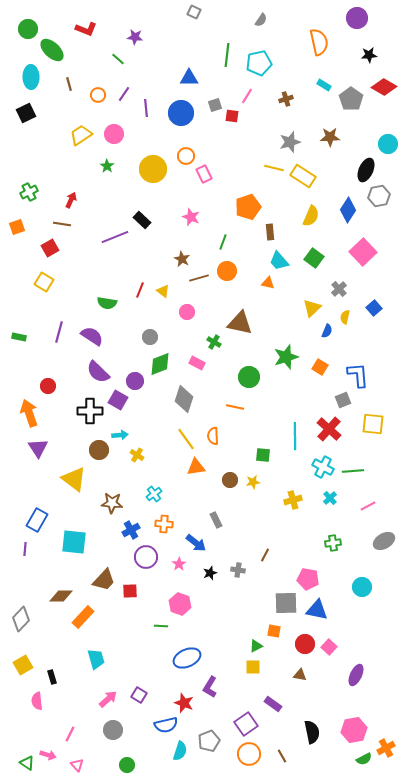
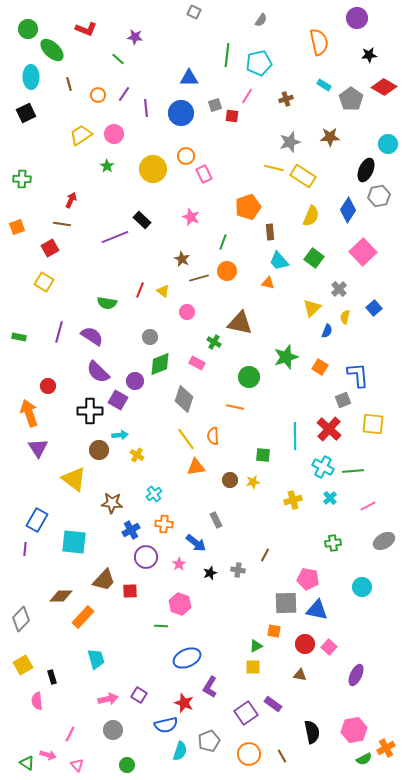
green cross at (29, 192): moved 7 px left, 13 px up; rotated 30 degrees clockwise
pink arrow at (108, 699): rotated 30 degrees clockwise
purple square at (246, 724): moved 11 px up
